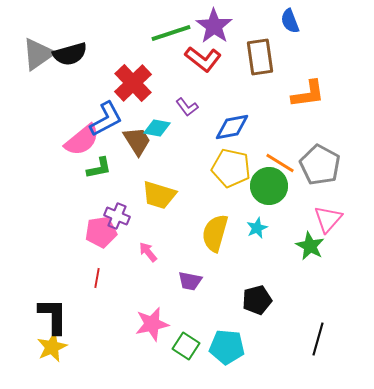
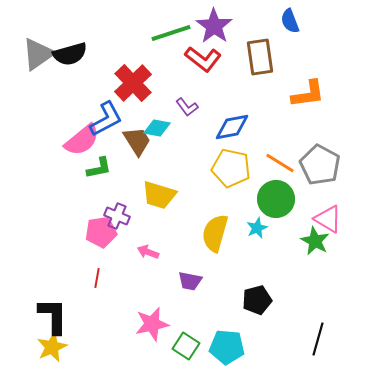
green circle: moved 7 px right, 13 px down
pink triangle: rotated 40 degrees counterclockwise
green star: moved 5 px right, 5 px up
pink arrow: rotated 30 degrees counterclockwise
